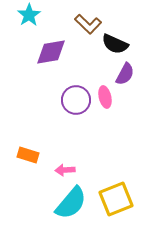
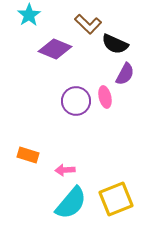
purple diamond: moved 4 px right, 3 px up; rotated 32 degrees clockwise
purple circle: moved 1 px down
